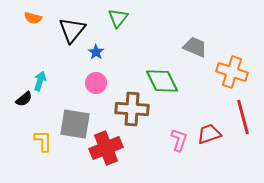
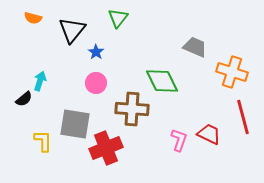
red trapezoid: rotated 45 degrees clockwise
